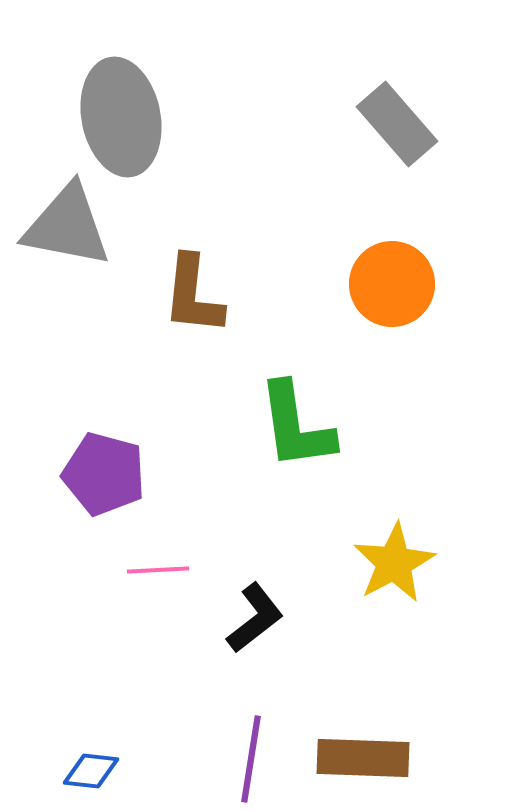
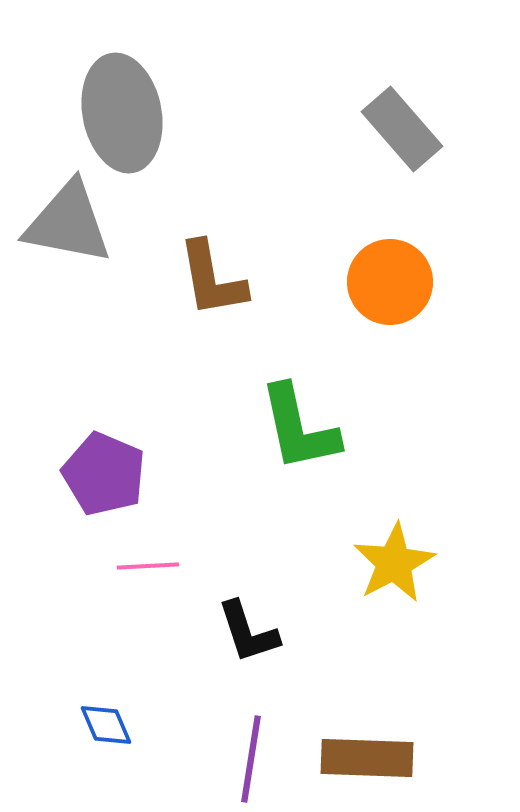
gray ellipse: moved 1 px right, 4 px up
gray rectangle: moved 5 px right, 5 px down
gray triangle: moved 1 px right, 3 px up
orange circle: moved 2 px left, 2 px up
brown L-shape: moved 19 px right, 16 px up; rotated 16 degrees counterclockwise
green L-shape: moved 3 px right, 2 px down; rotated 4 degrees counterclockwise
purple pentagon: rotated 8 degrees clockwise
pink line: moved 10 px left, 4 px up
black L-shape: moved 7 px left, 14 px down; rotated 110 degrees clockwise
brown rectangle: moved 4 px right
blue diamond: moved 15 px right, 46 px up; rotated 60 degrees clockwise
